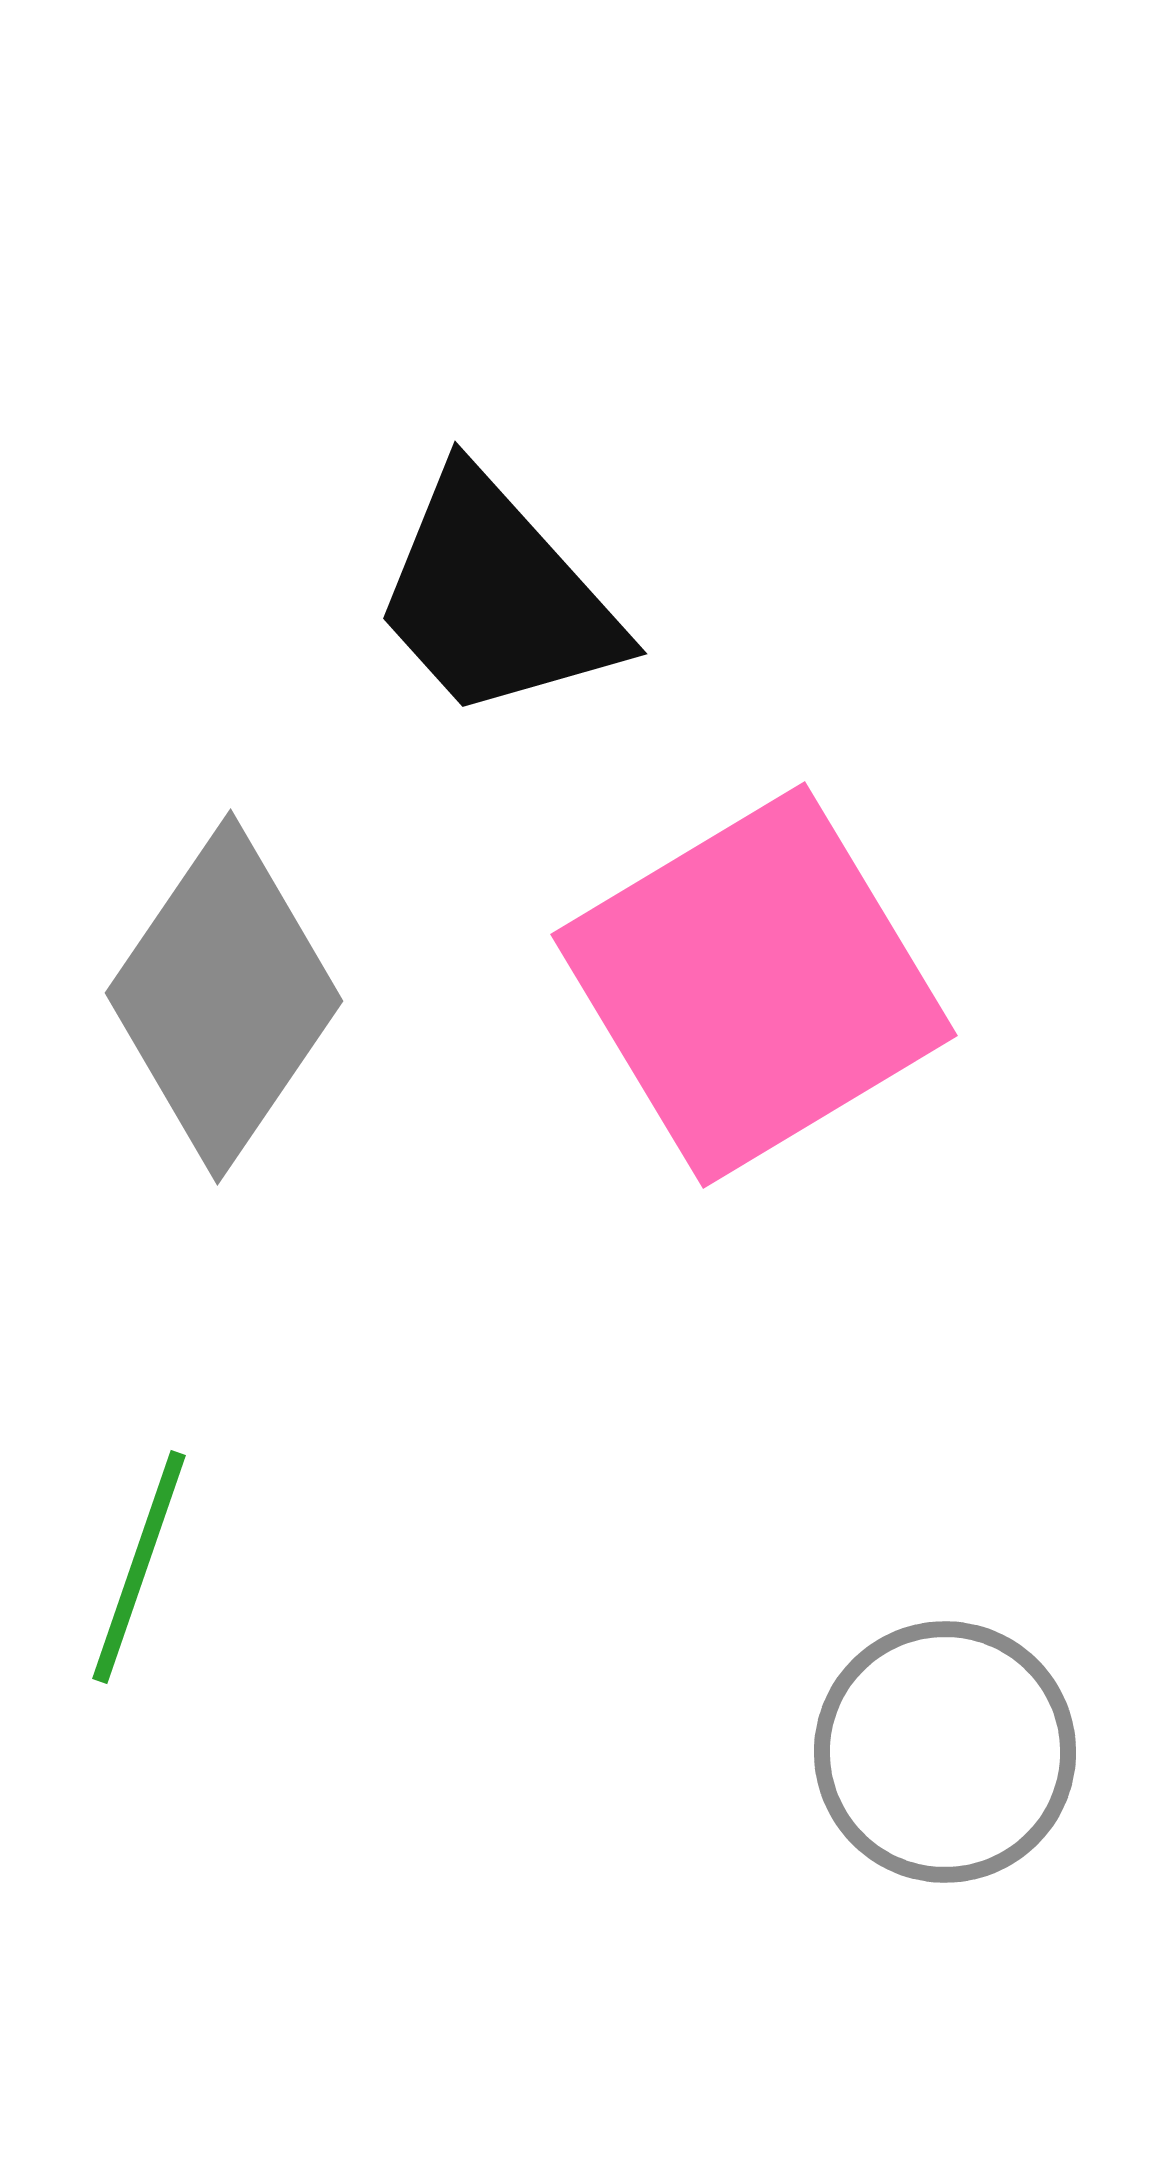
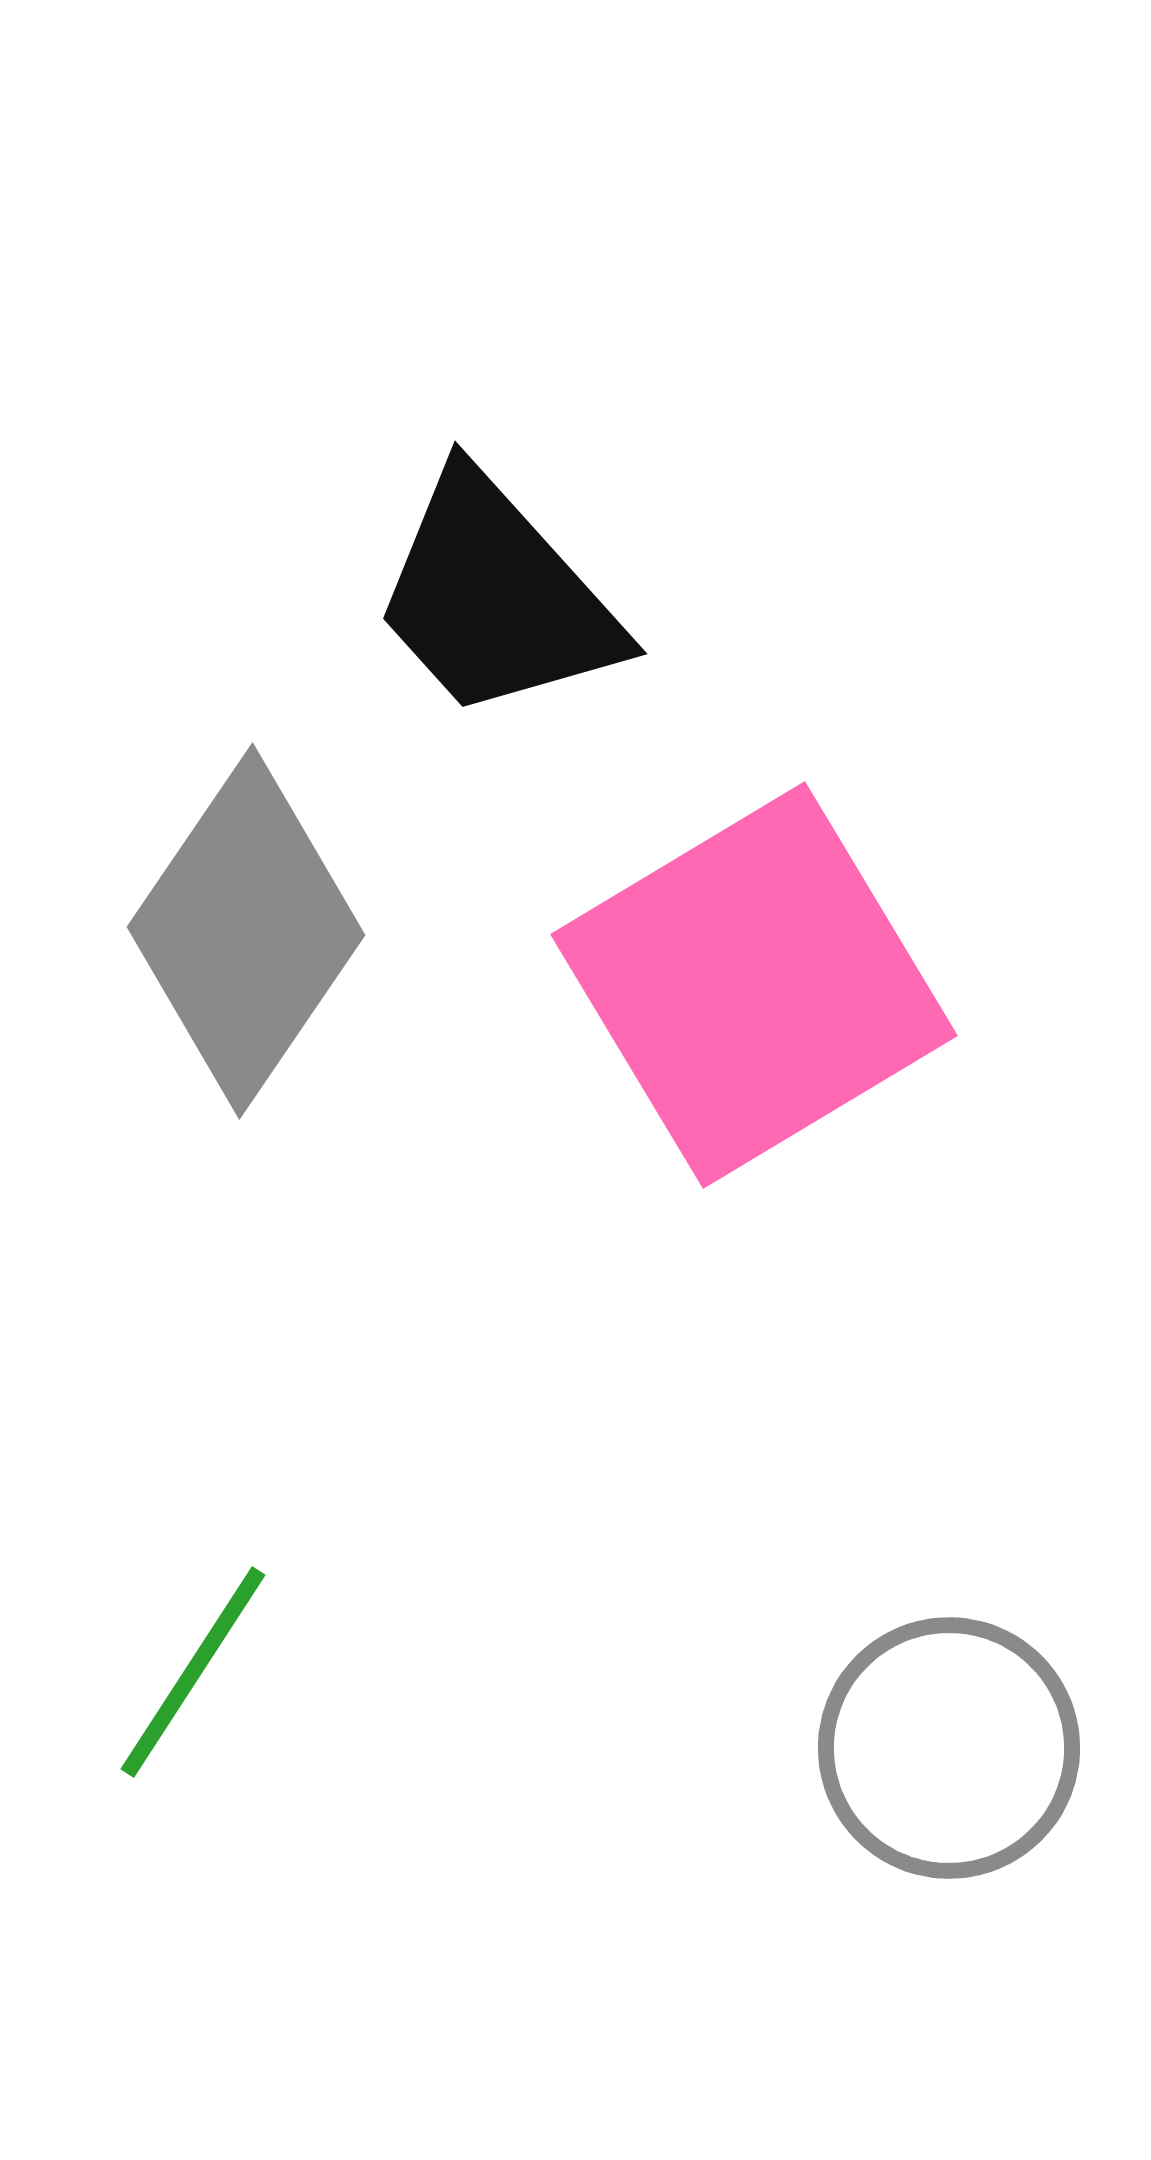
gray diamond: moved 22 px right, 66 px up
green line: moved 54 px right, 105 px down; rotated 14 degrees clockwise
gray circle: moved 4 px right, 4 px up
